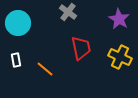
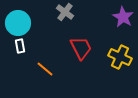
gray cross: moved 3 px left
purple star: moved 4 px right, 2 px up
red trapezoid: rotated 15 degrees counterclockwise
white rectangle: moved 4 px right, 14 px up
